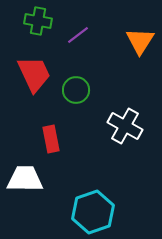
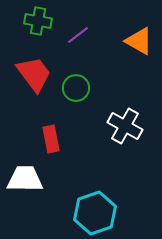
orange triangle: moved 1 px left; rotated 32 degrees counterclockwise
red trapezoid: rotated 12 degrees counterclockwise
green circle: moved 2 px up
cyan hexagon: moved 2 px right, 1 px down
